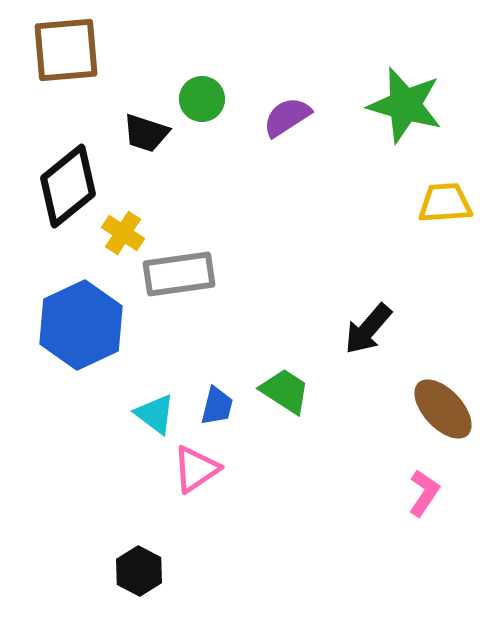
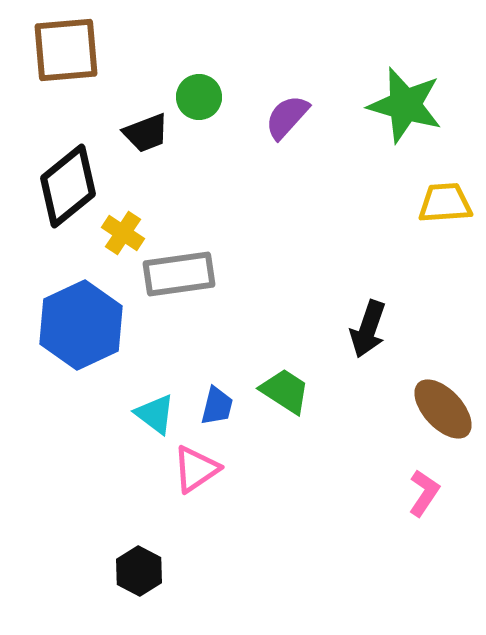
green circle: moved 3 px left, 2 px up
purple semicircle: rotated 15 degrees counterclockwise
black trapezoid: rotated 39 degrees counterclockwise
black arrow: rotated 22 degrees counterclockwise
